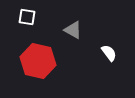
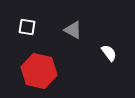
white square: moved 10 px down
red hexagon: moved 1 px right, 10 px down
